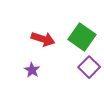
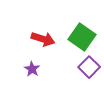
purple star: moved 1 px up
